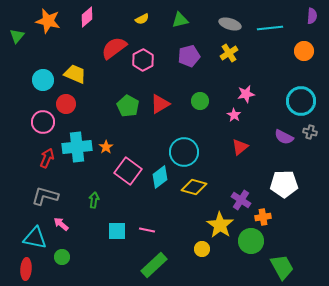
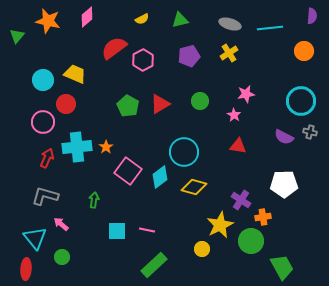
red triangle at (240, 147): moved 2 px left, 1 px up; rotated 48 degrees clockwise
yellow star at (220, 225): rotated 12 degrees clockwise
cyan triangle at (35, 238): rotated 40 degrees clockwise
